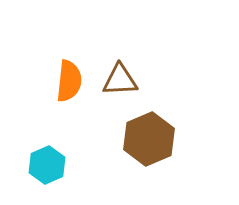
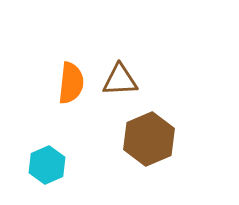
orange semicircle: moved 2 px right, 2 px down
